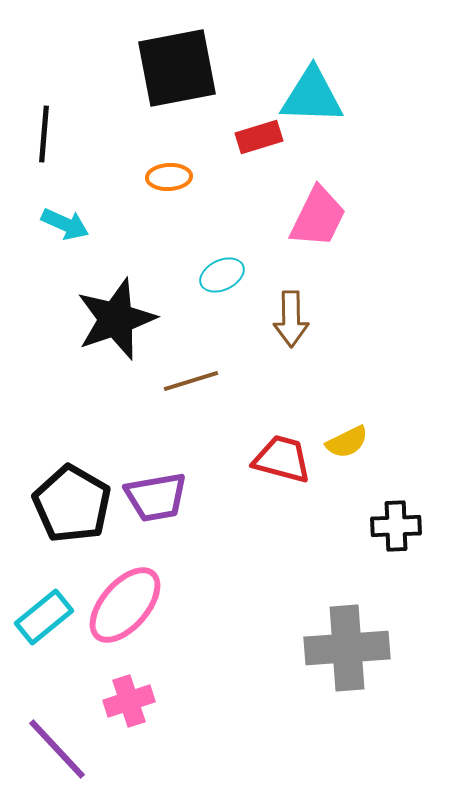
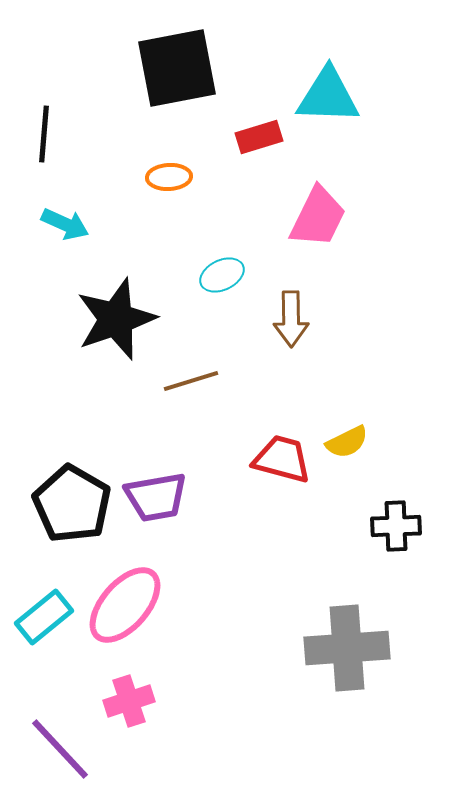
cyan triangle: moved 16 px right
purple line: moved 3 px right
